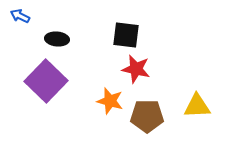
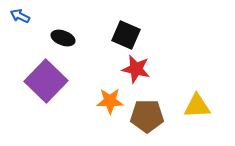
black square: rotated 16 degrees clockwise
black ellipse: moved 6 px right, 1 px up; rotated 15 degrees clockwise
orange star: rotated 16 degrees counterclockwise
